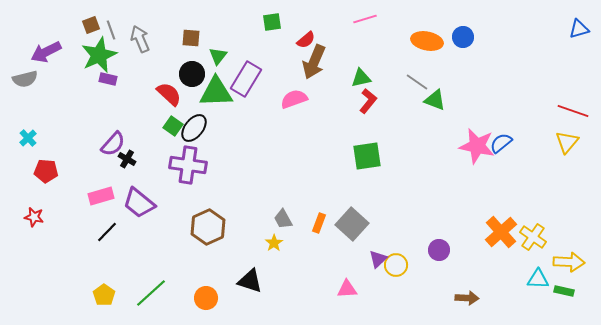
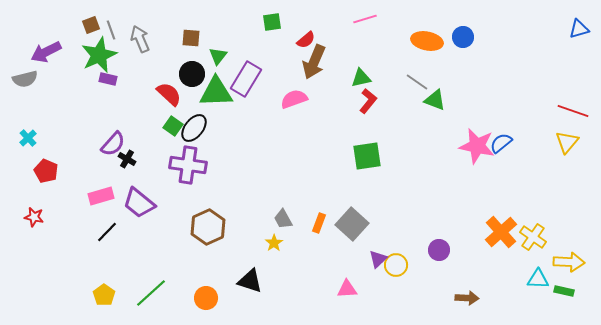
red pentagon at (46, 171): rotated 20 degrees clockwise
